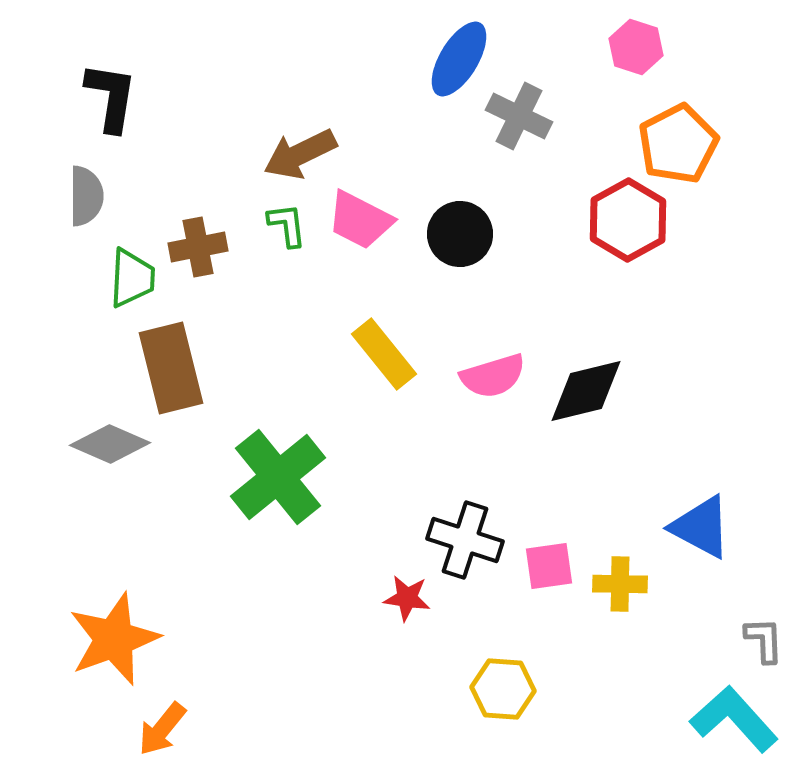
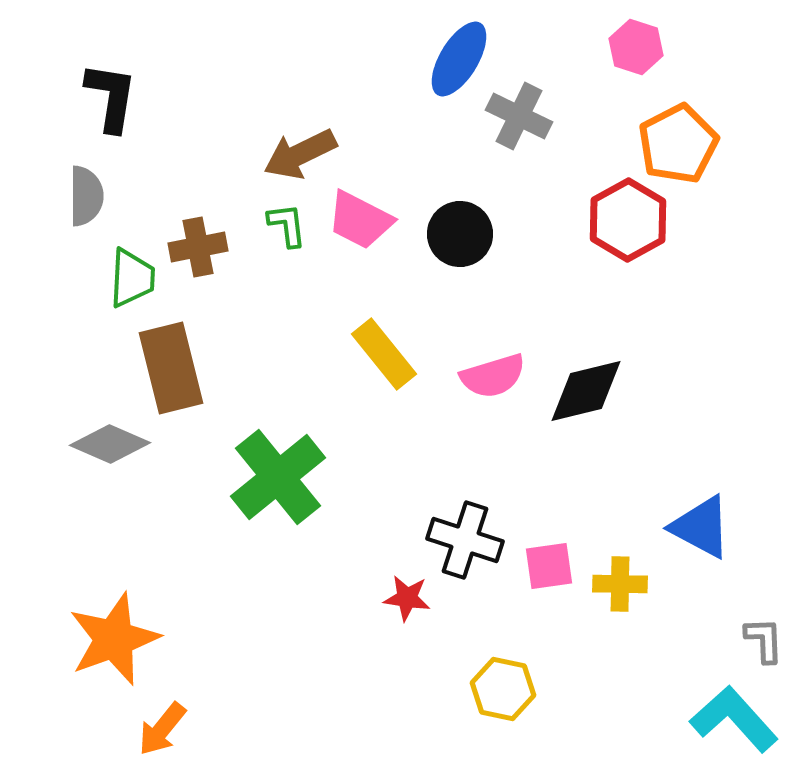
yellow hexagon: rotated 8 degrees clockwise
